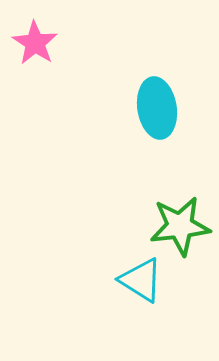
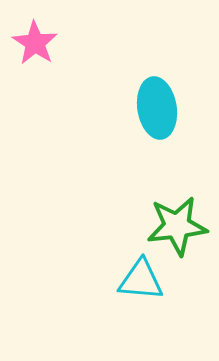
green star: moved 3 px left
cyan triangle: rotated 27 degrees counterclockwise
